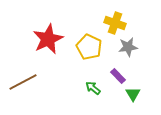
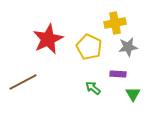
yellow cross: rotated 30 degrees counterclockwise
purple rectangle: moved 2 px up; rotated 42 degrees counterclockwise
